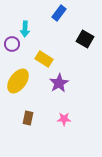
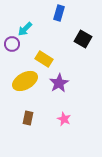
blue rectangle: rotated 21 degrees counterclockwise
cyan arrow: rotated 42 degrees clockwise
black square: moved 2 px left
yellow ellipse: moved 7 px right; rotated 25 degrees clockwise
pink star: rotated 24 degrees clockwise
